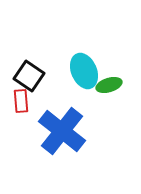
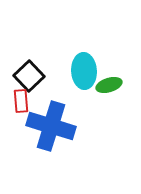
cyan ellipse: rotated 20 degrees clockwise
black square: rotated 12 degrees clockwise
blue cross: moved 11 px left, 5 px up; rotated 21 degrees counterclockwise
